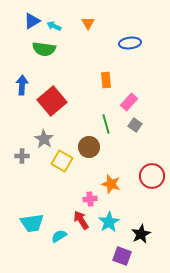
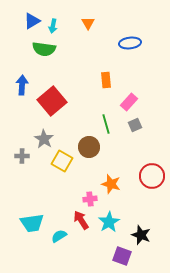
cyan arrow: moved 1 px left; rotated 104 degrees counterclockwise
gray square: rotated 32 degrees clockwise
black star: moved 1 px down; rotated 24 degrees counterclockwise
